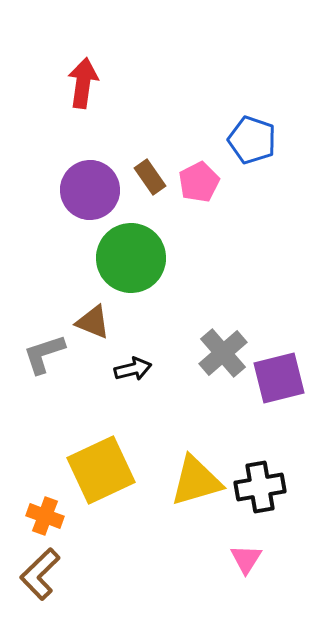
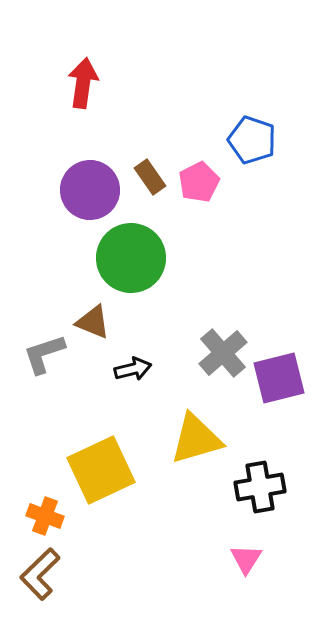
yellow triangle: moved 42 px up
